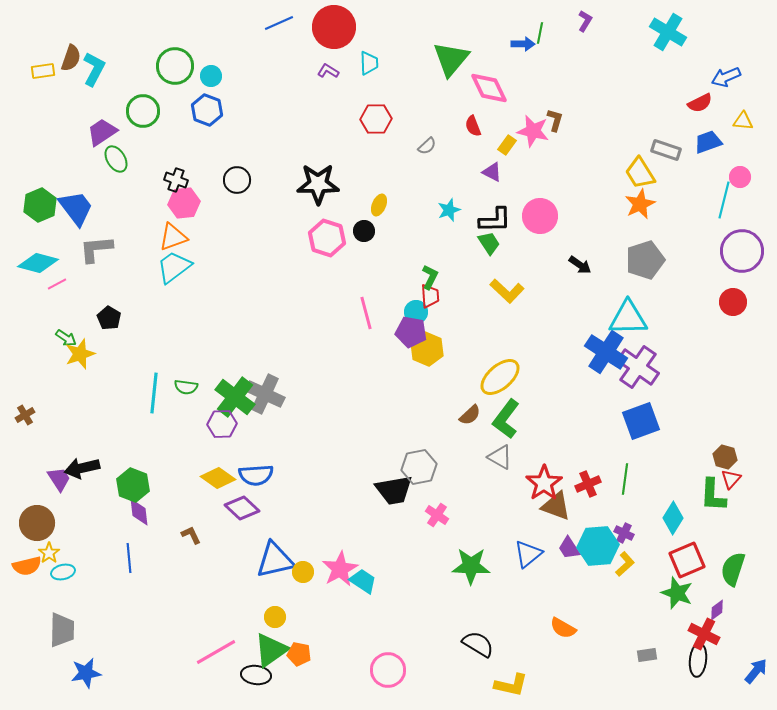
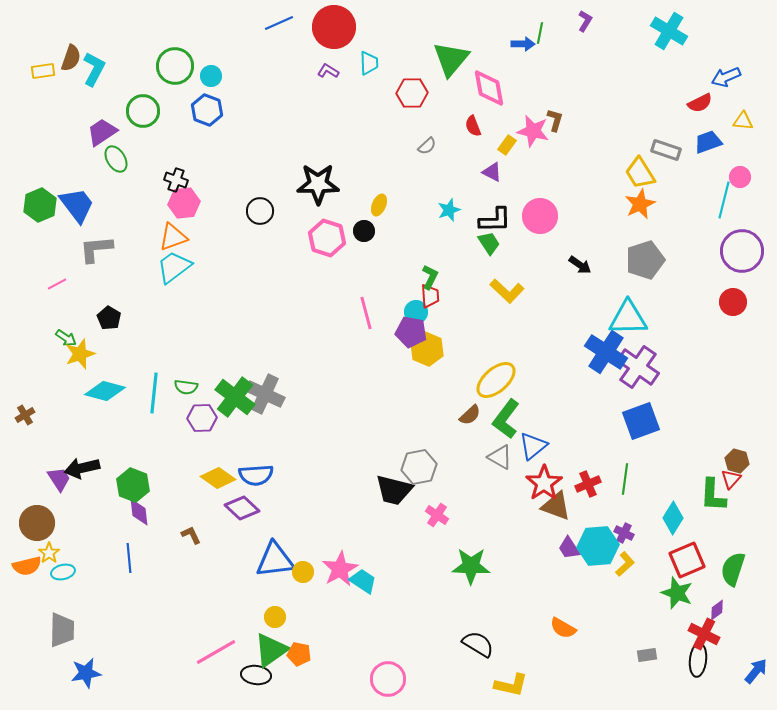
cyan cross at (668, 32): moved 1 px right, 1 px up
pink diamond at (489, 88): rotated 15 degrees clockwise
red hexagon at (376, 119): moved 36 px right, 26 px up
black circle at (237, 180): moved 23 px right, 31 px down
blue trapezoid at (76, 208): moved 1 px right, 3 px up
cyan diamond at (38, 263): moved 67 px right, 128 px down
yellow ellipse at (500, 377): moved 4 px left, 3 px down
purple hexagon at (222, 424): moved 20 px left, 6 px up
brown hexagon at (725, 457): moved 12 px right, 4 px down
black trapezoid at (394, 490): rotated 24 degrees clockwise
blue triangle at (528, 554): moved 5 px right, 108 px up
blue triangle at (275, 560): rotated 6 degrees clockwise
pink circle at (388, 670): moved 9 px down
